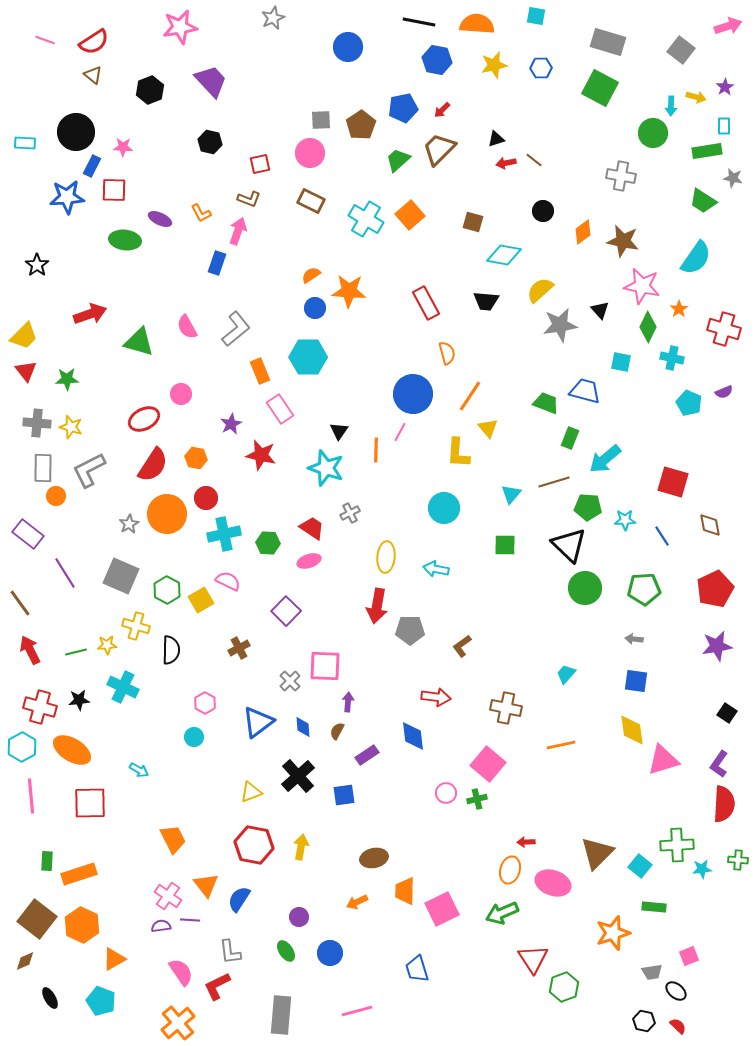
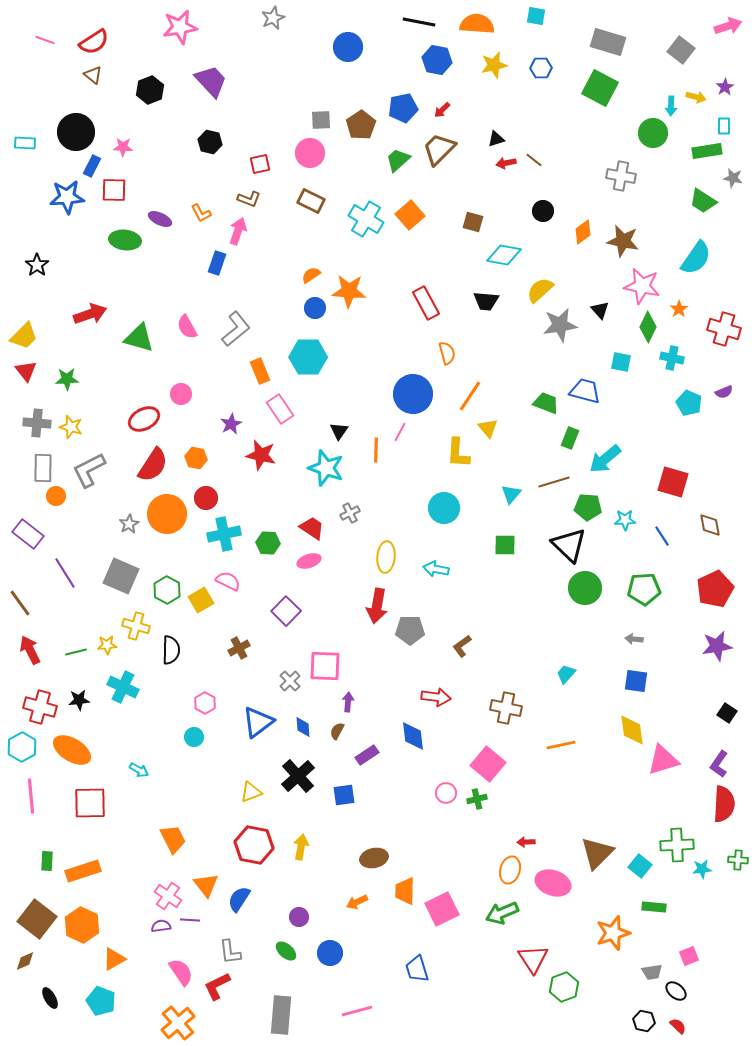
green triangle at (139, 342): moved 4 px up
orange rectangle at (79, 874): moved 4 px right, 3 px up
green ellipse at (286, 951): rotated 15 degrees counterclockwise
